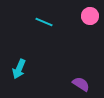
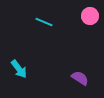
cyan arrow: rotated 60 degrees counterclockwise
purple semicircle: moved 1 px left, 6 px up
